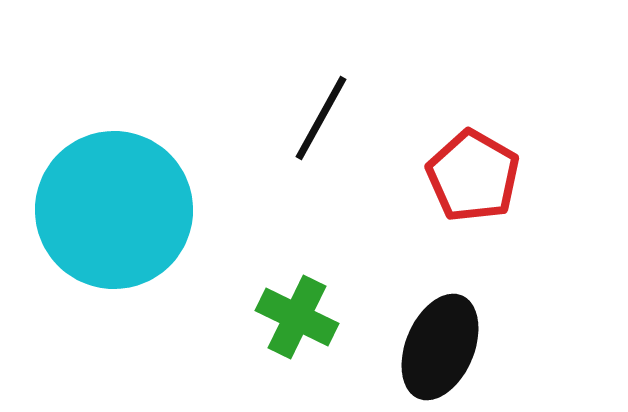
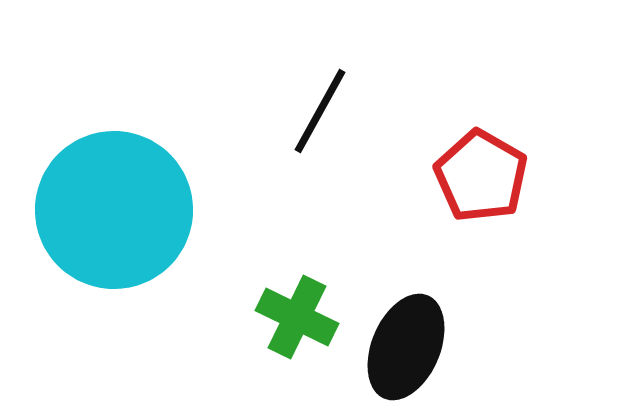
black line: moved 1 px left, 7 px up
red pentagon: moved 8 px right
black ellipse: moved 34 px left
